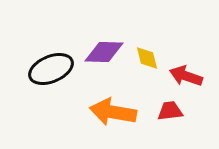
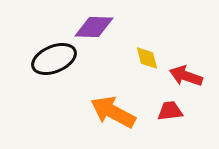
purple diamond: moved 10 px left, 25 px up
black ellipse: moved 3 px right, 10 px up
orange arrow: rotated 18 degrees clockwise
